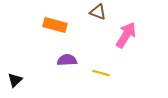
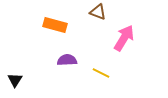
pink arrow: moved 2 px left, 3 px down
yellow line: rotated 12 degrees clockwise
black triangle: rotated 14 degrees counterclockwise
